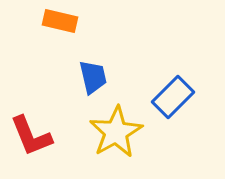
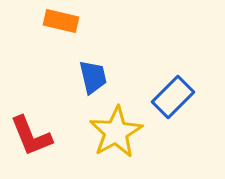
orange rectangle: moved 1 px right
